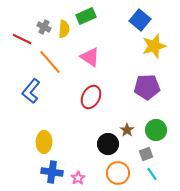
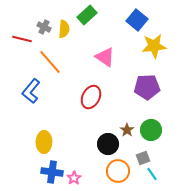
green rectangle: moved 1 px right, 1 px up; rotated 18 degrees counterclockwise
blue square: moved 3 px left
red line: rotated 12 degrees counterclockwise
yellow star: rotated 10 degrees clockwise
pink triangle: moved 15 px right
green circle: moved 5 px left
gray square: moved 3 px left, 4 px down
orange circle: moved 2 px up
pink star: moved 4 px left
